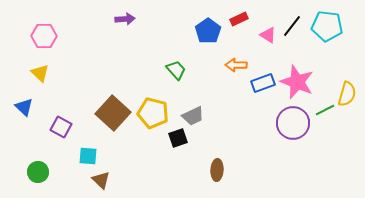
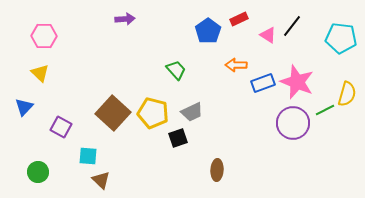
cyan pentagon: moved 14 px right, 12 px down
blue triangle: rotated 30 degrees clockwise
gray trapezoid: moved 1 px left, 4 px up
